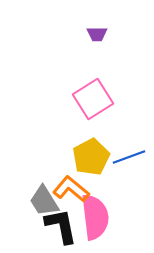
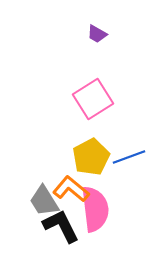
purple trapezoid: rotated 30 degrees clockwise
pink semicircle: moved 8 px up
black L-shape: rotated 15 degrees counterclockwise
